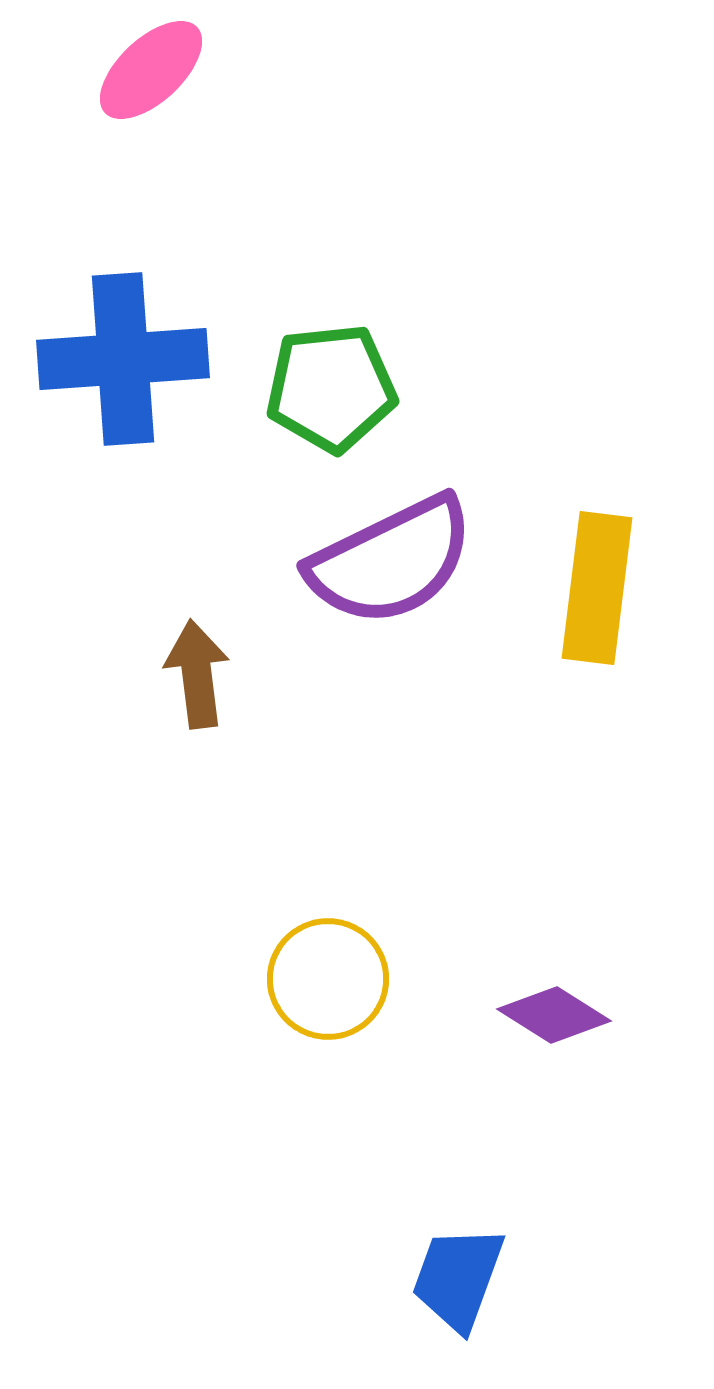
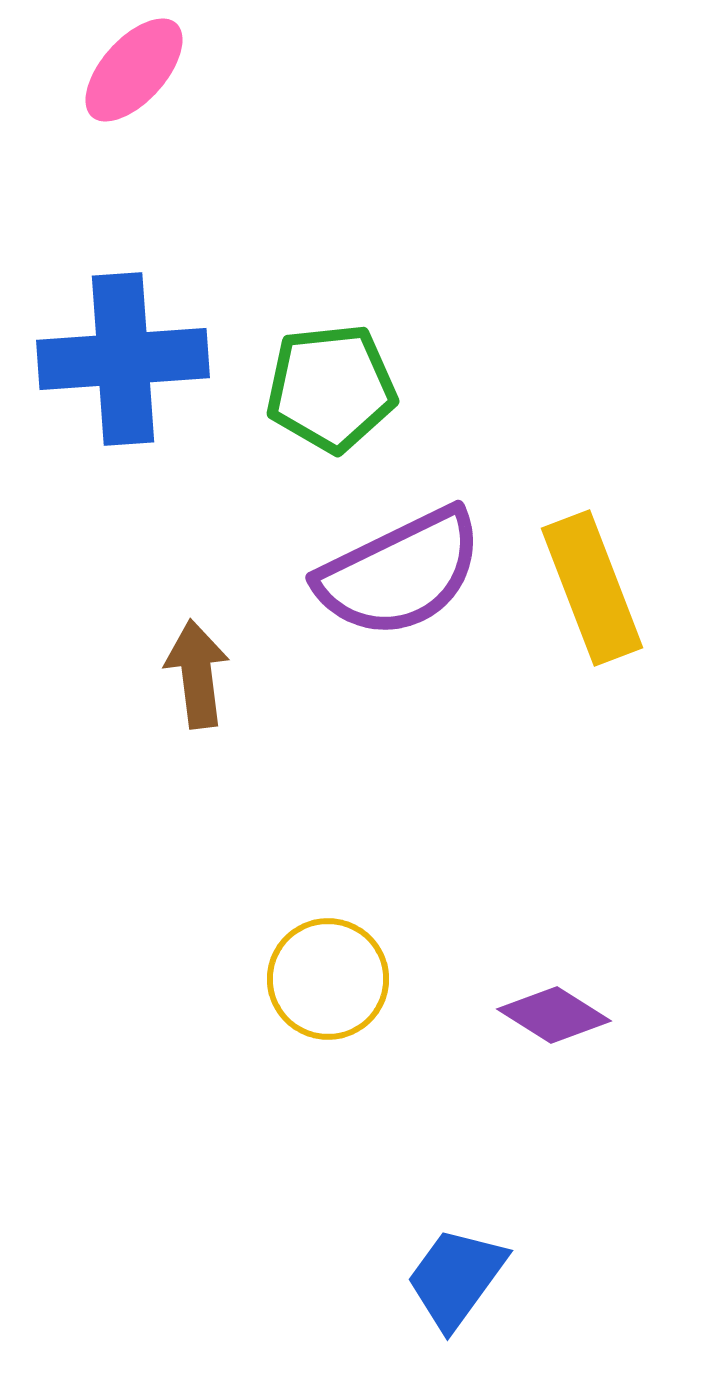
pink ellipse: moved 17 px left; rotated 5 degrees counterclockwise
purple semicircle: moved 9 px right, 12 px down
yellow rectangle: moved 5 px left; rotated 28 degrees counterclockwise
blue trapezoid: moved 2 px left; rotated 16 degrees clockwise
